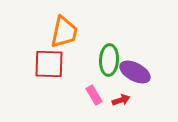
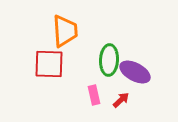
orange trapezoid: moved 1 px right, 1 px up; rotated 16 degrees counterclockwise
pink rectangle: rotated 18 degrees clockwise
red arrow: rotated 24 degrees counterclockwise
